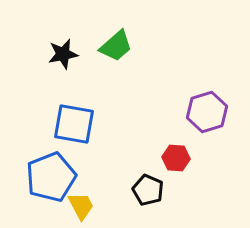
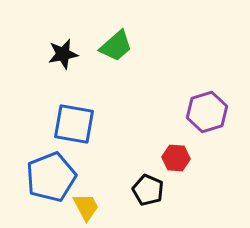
yellow trapezoid: moved 5 px right, 1 px down
